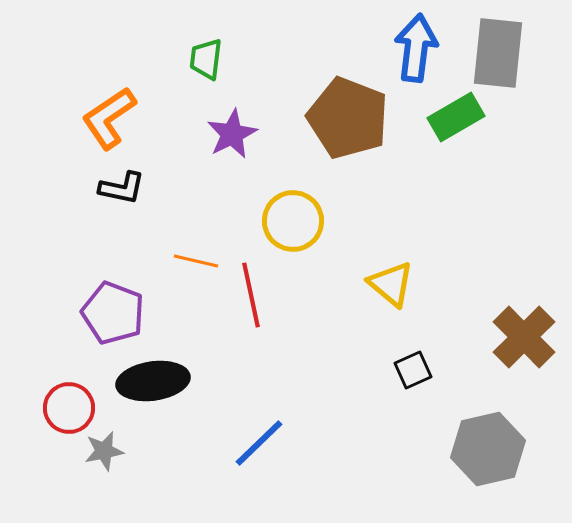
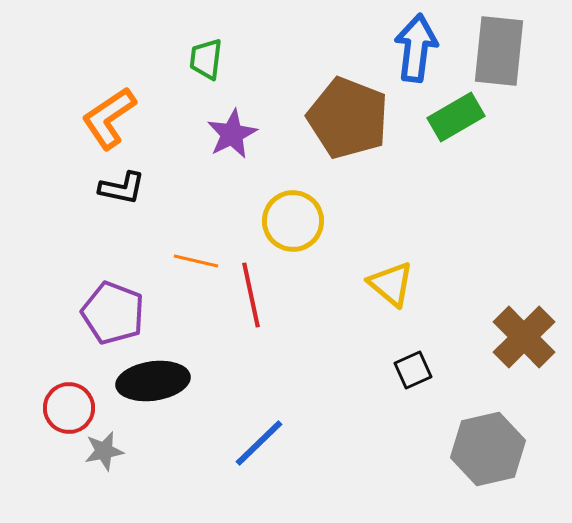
gray rectangle: moved 1 px right, 2 px up
